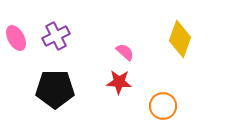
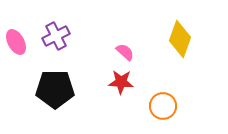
pink ellipse: moved 4 px down
red star: moved 2 px right
